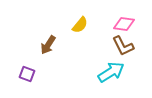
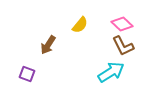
pink diamond: moved 2 px left; rotated 35 degrees clockwise
